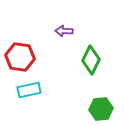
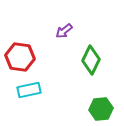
purple arrow: rotated 42 degrees counterclockwise
